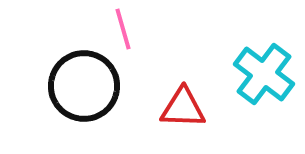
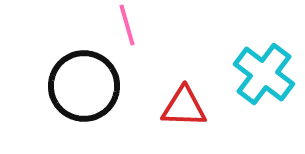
pink line: moved 4 px right, 4 px up
red triangle: moved 1 px right, 1 px up
